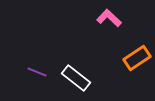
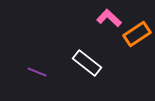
orange rectangle: moved 24 px up
white rectangle: moved 11 px right, 15 px up
